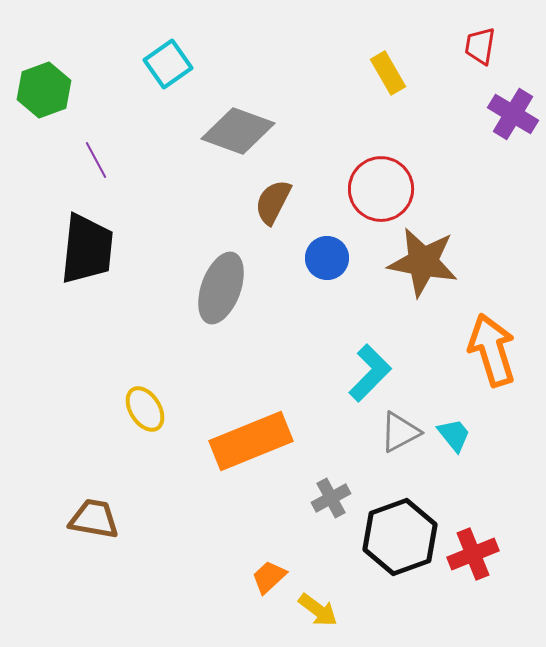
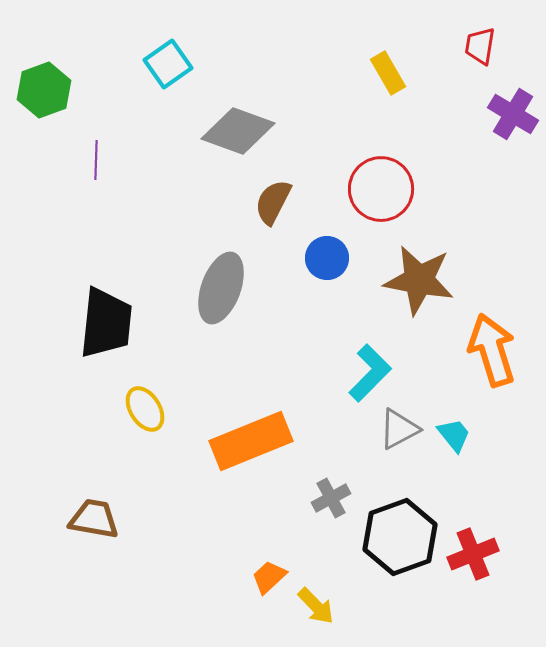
purple line: rotated 30 degrees clockwise
black trapezoid: moved 19 px right, 74 px down
brown star: moved 4 px left, 18 px down
gray triangle: moved 1 px left, 3 px up
yellow arrow: moved 2 px left, 4 px up; rotated 9 degrees clockwise
